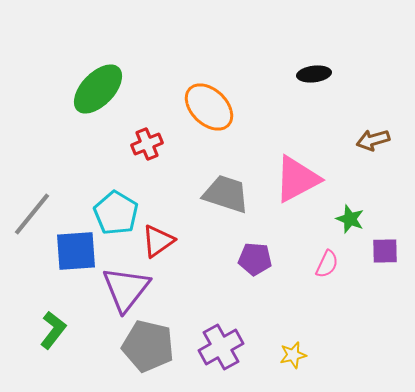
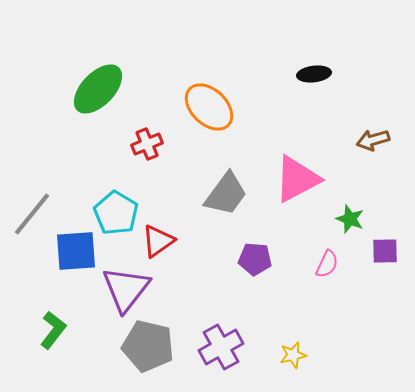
gray trapezoid: rotated 108 degrees clockwise
